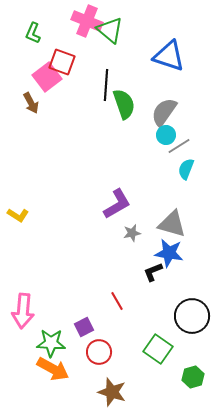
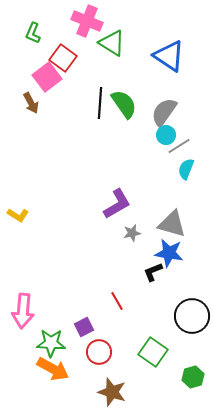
green triangle: moved 2 px right, 13 px down; rotated 8 degrees counterclockwise
blue triangle: rotated 16 degrees clockwise
red square: moved 1 px right, 4 px up; rotated 16 degrees clockwise
black line: moved 6 px left, 18 px down
green semicircle: rotated 16 degrees counterclockwise
green square: moved 5 px left, 3 px down
